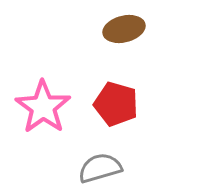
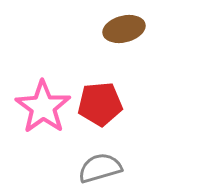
red pentagon: moved 16 px left; rotated 21 degrees counterclockwise
